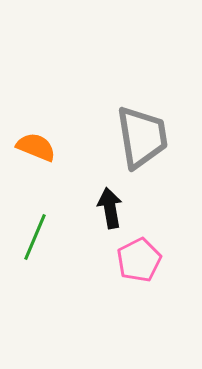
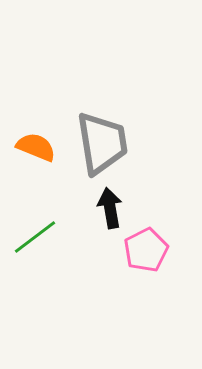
gray trapezoid: moved 40 px left, 6 px down
green line: rotated 30 degrees clockwise
pink pentagon: moved 7 px right, 10 px up
